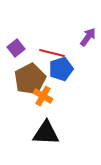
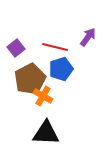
red line: moved 3 px right, 6 px up
